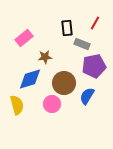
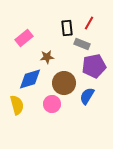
red line: moved 6 px left
brown star: moved 2 px right
